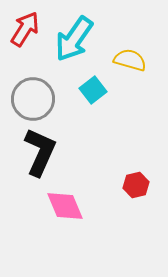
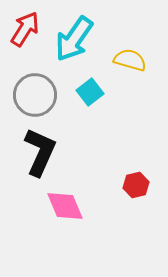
cyan square: moved 3 px left, 2 px down
gray circle: moved 2 px right, 4 px up
